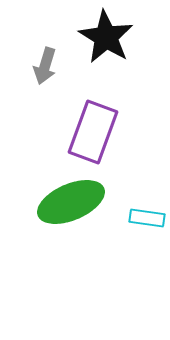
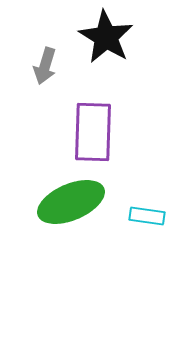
purple rectangle: rotated 18 degrees counterclockwise
cyan rectangle: moved 2 px up
